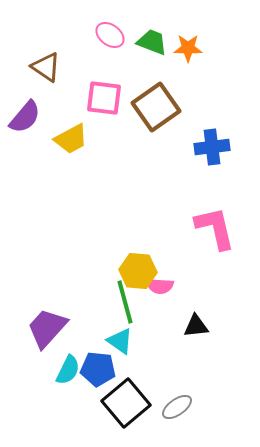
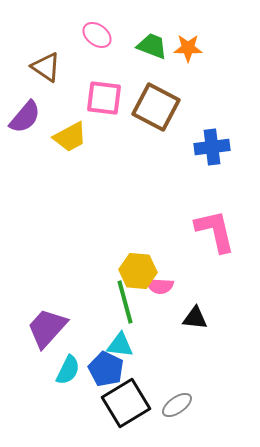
pink ellipse: moved 13 px left
green trapezoid: moved 4 px down
brown square: rotated 27 degrees counterclockwise
yellow trapezoid: moved 1 px left, 2 px up
pink L-shape: moved 3 px down
black triangle: moved 1 px left, 8 px up; rotated 12 degrees clockwise
cyan triangle: moved 4 px down; rotated 28 degrees counterclockwise
blue pentagon: moved 8 px right; rotated 20 degrees clockwise
black square: rotated 9 degrees clockwise
gray ellipse: moved 2 px up
